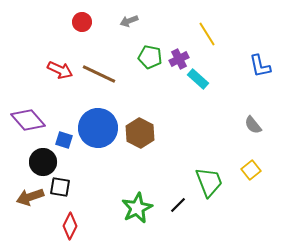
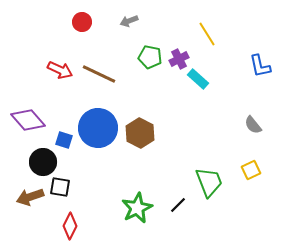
yellow square: rotated 12 degrees clockwise
